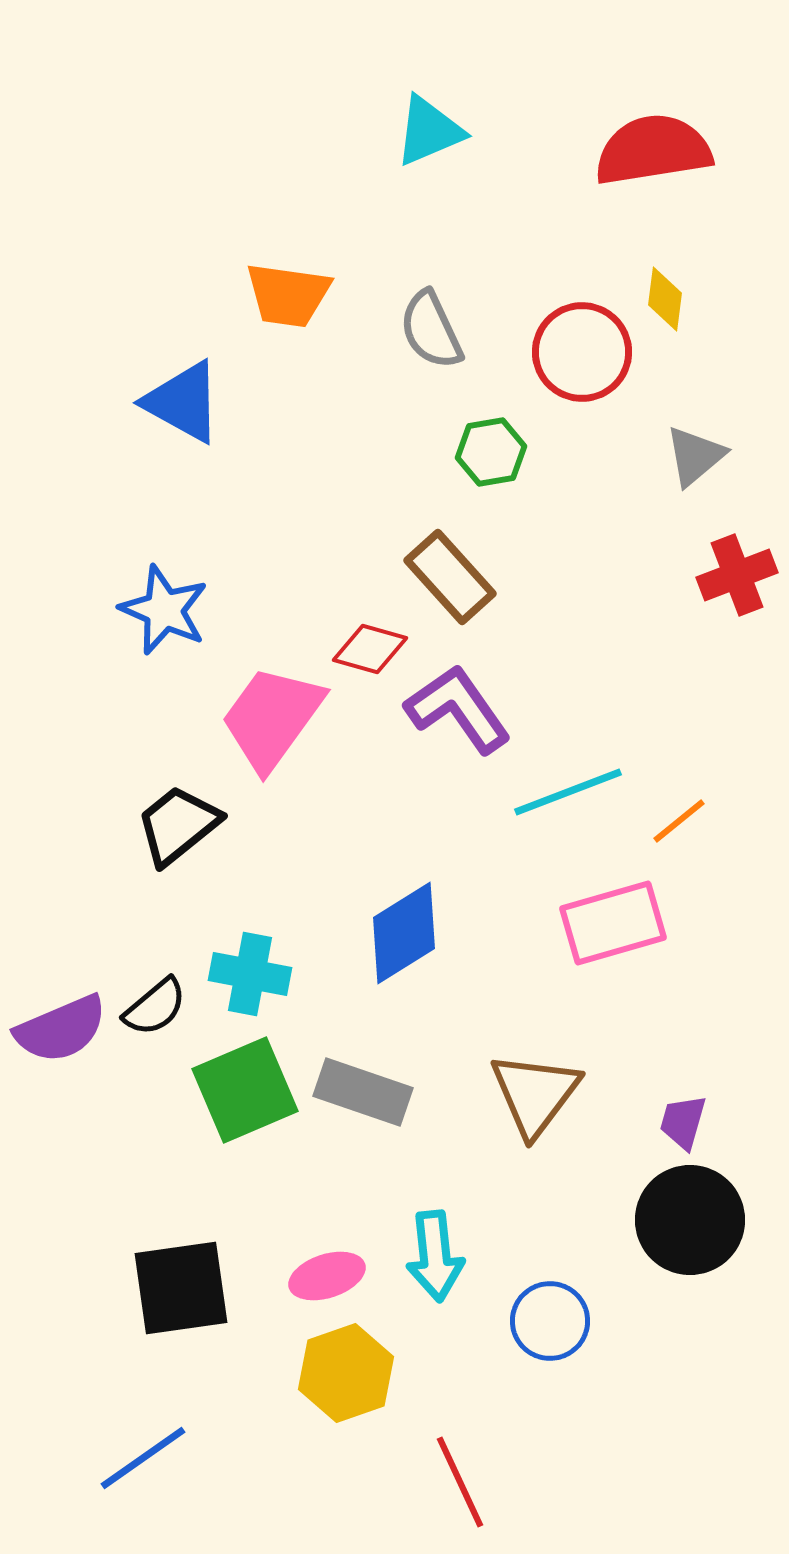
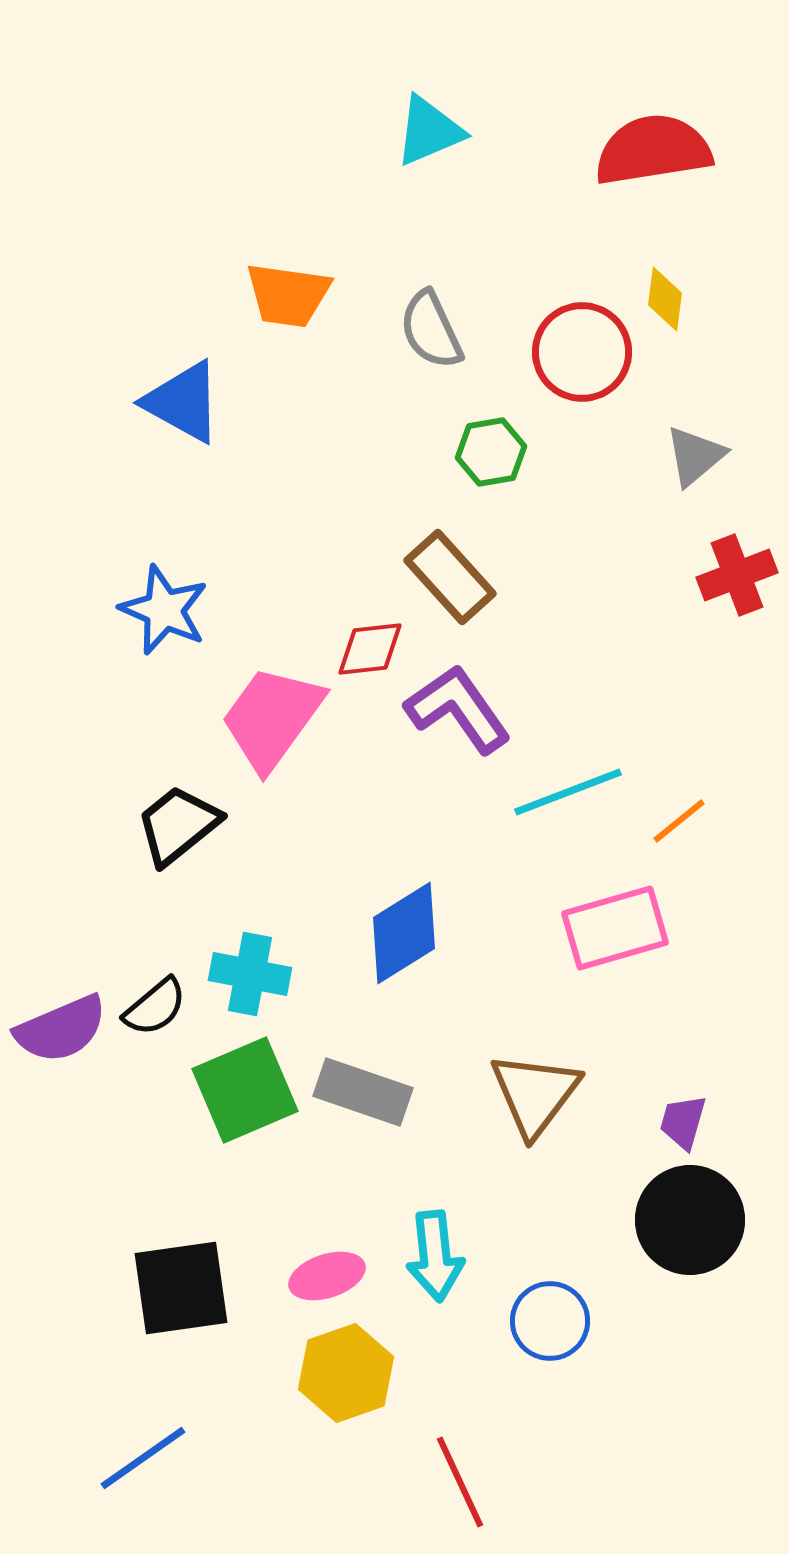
red diamond: rotated 22 degrees counterclockwise
pink rectangle: moved 2 px right, 5 px down
